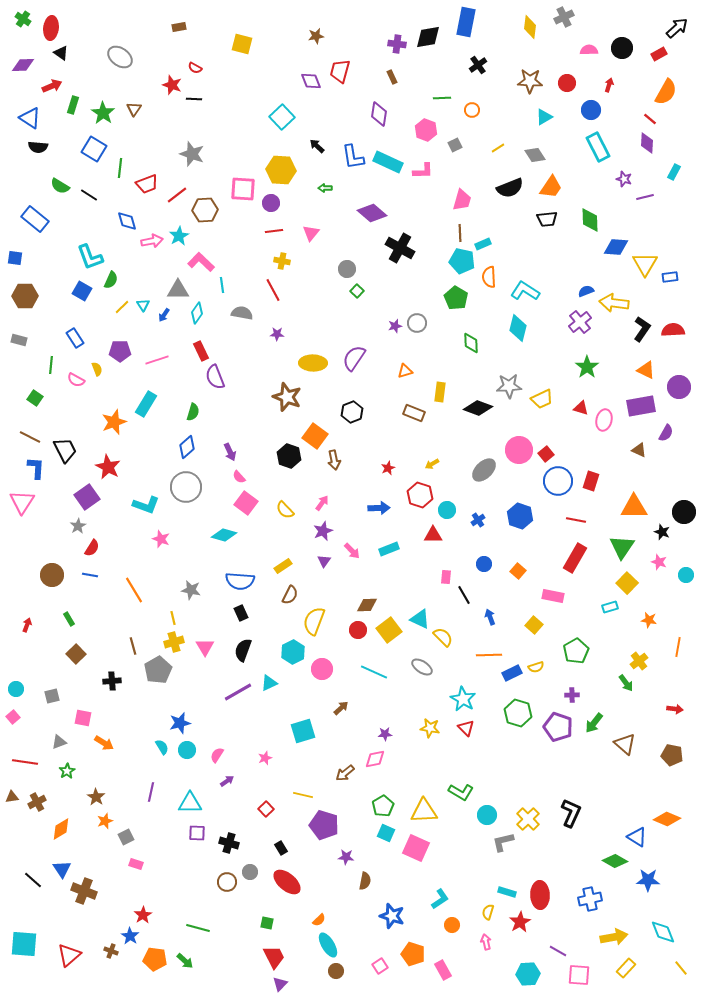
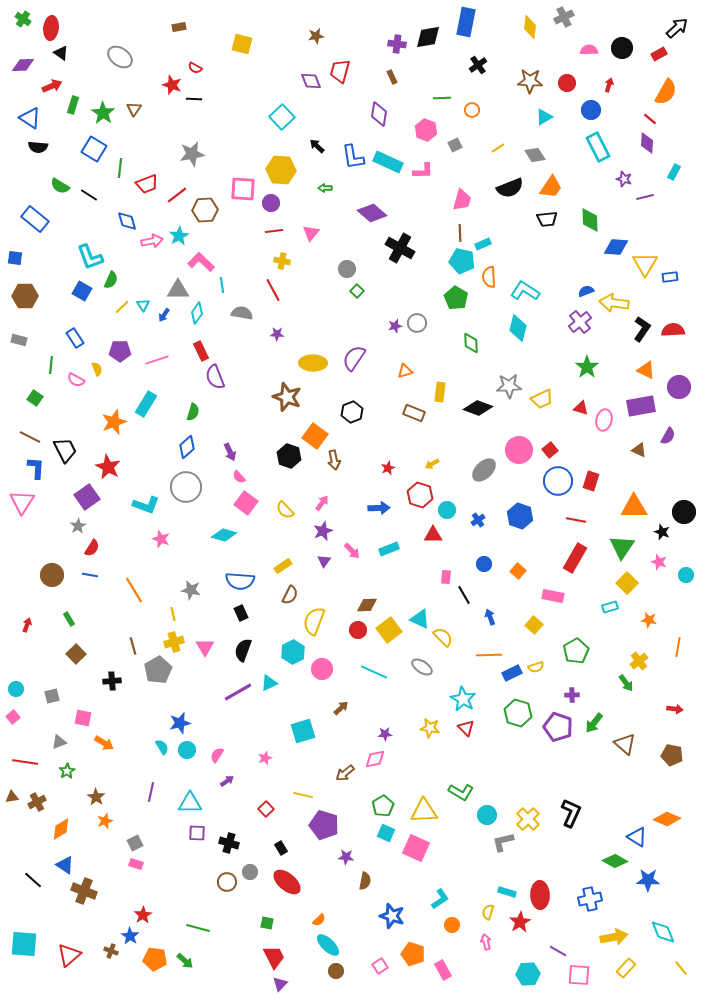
gray star at (192, 154): rotated 30 degrees counterclockwise
purple semicircle at (666, 433): moved 2 px right, 3 px down
red square at (546, 454): moved 4 px right, 4 px up
yellow line at (173, 618): moved 4 px up
gray square at (126, 837): moved 9 px right, 6 px down
blue triangle at (62, 869): moved 3 px right, 4 px up; rotated 24 degrees counterclockwise
cyan ellipse at (328, 945): rotated 15 degrees counterclockwise
